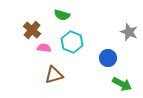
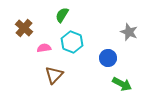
green semicircle: rotated 105 degrees clockwise
brown cross: moved 8 px left, 2 px up
pink semicircle: rotated 16 degrees counterclockwise
brown triangle: rotated 30 degrees counterclockwise
